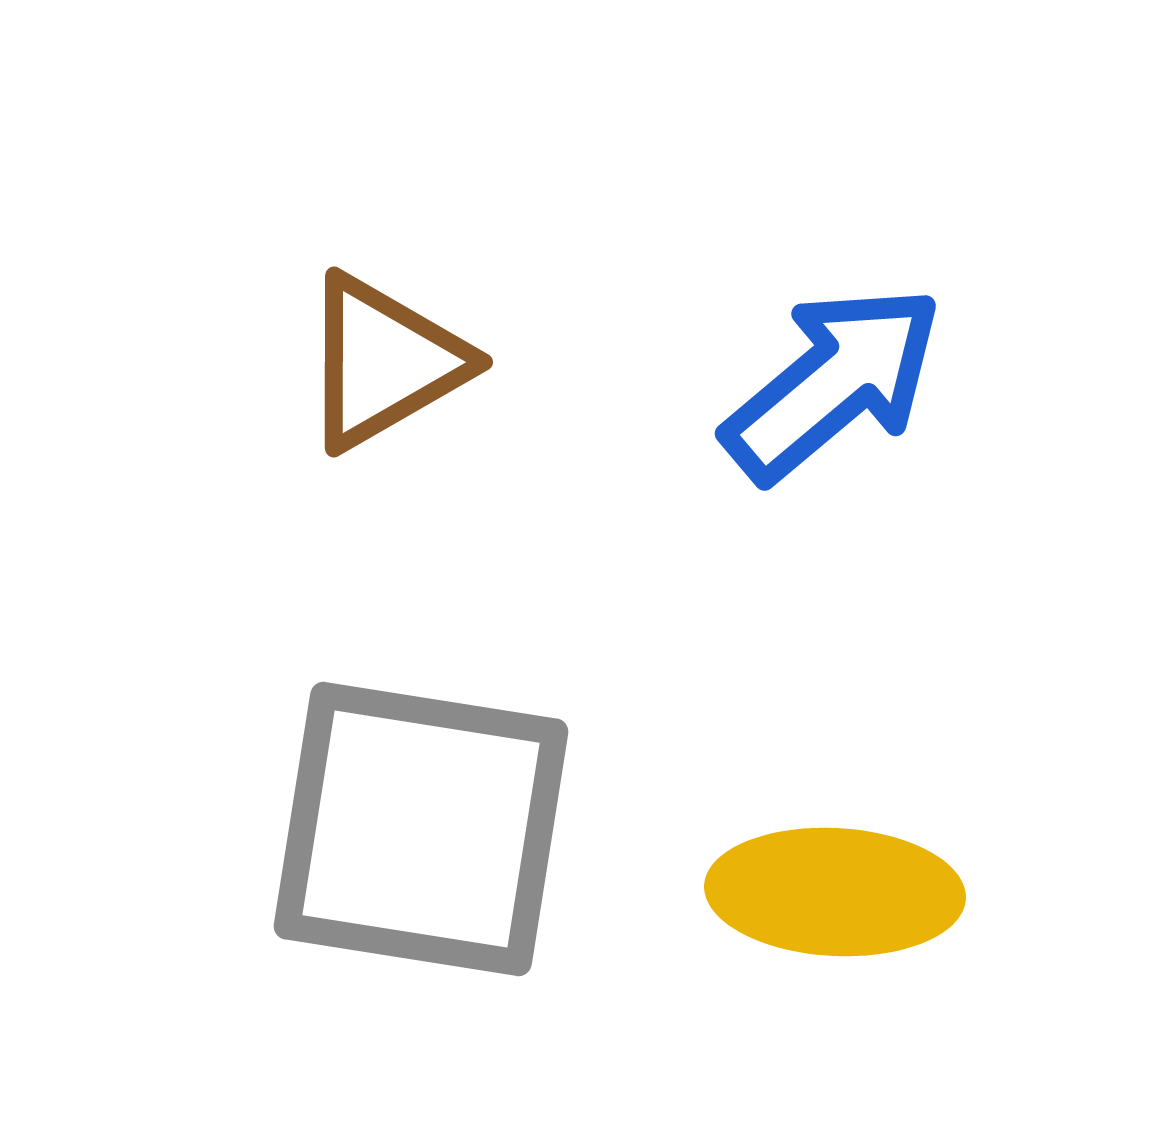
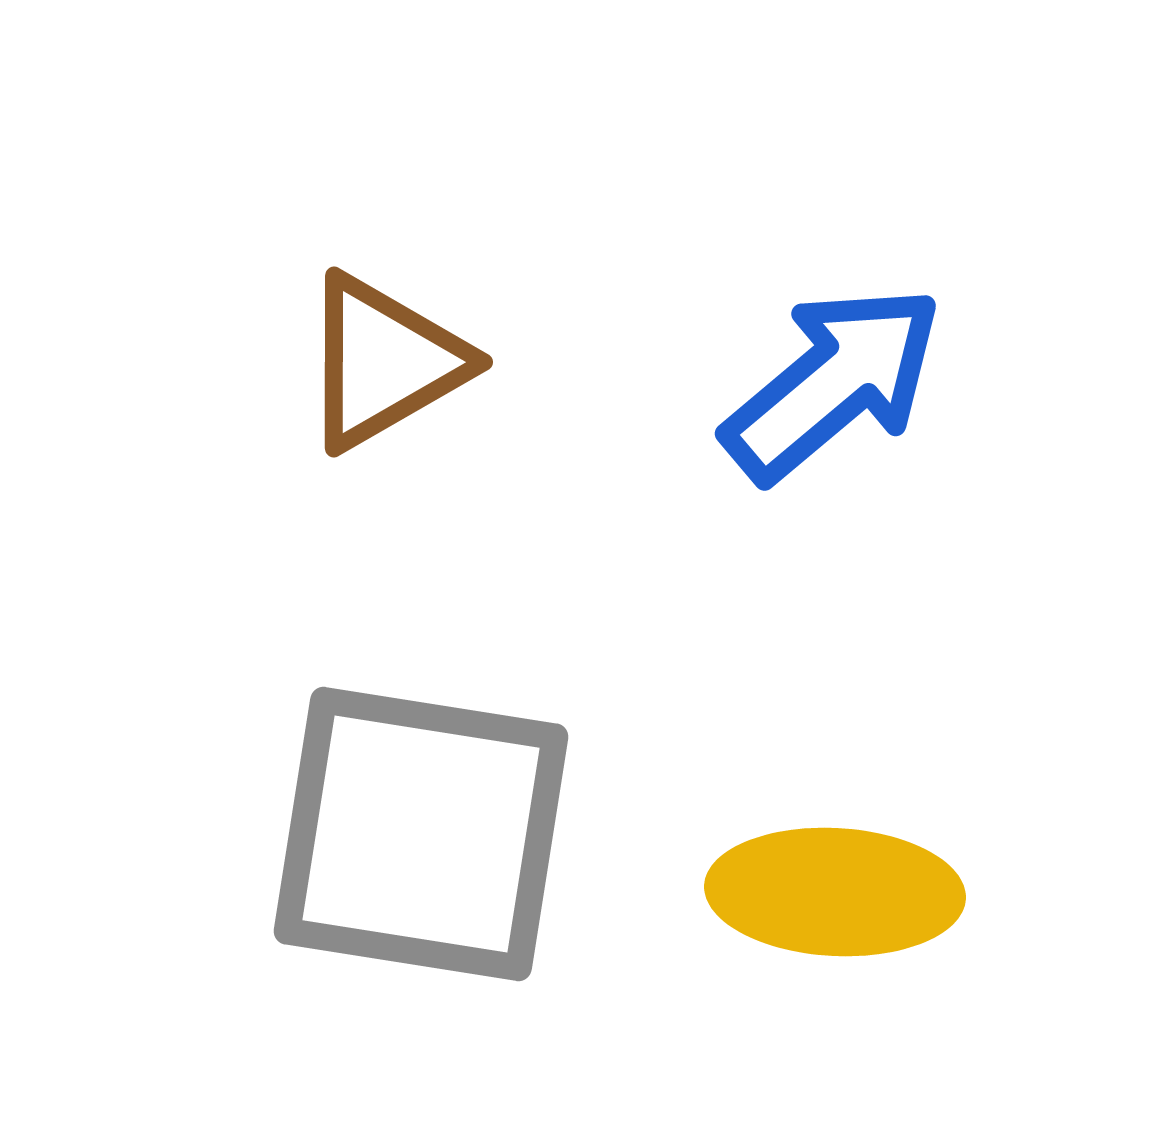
gray square: moved 5 px down
